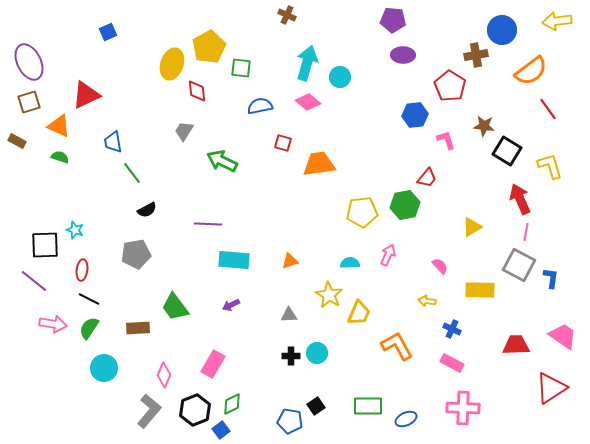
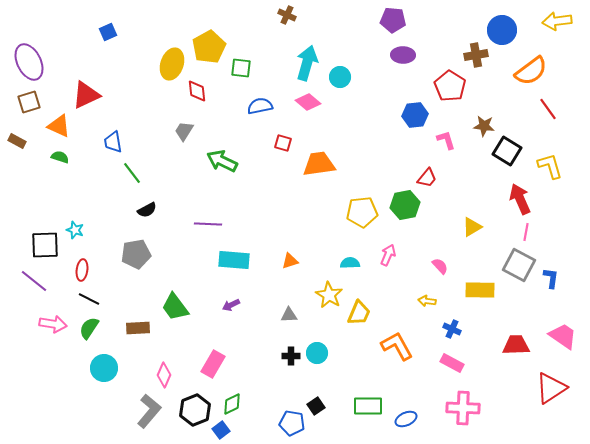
blue pentagon at (290, 421): moved 2 px right, 2 px down
